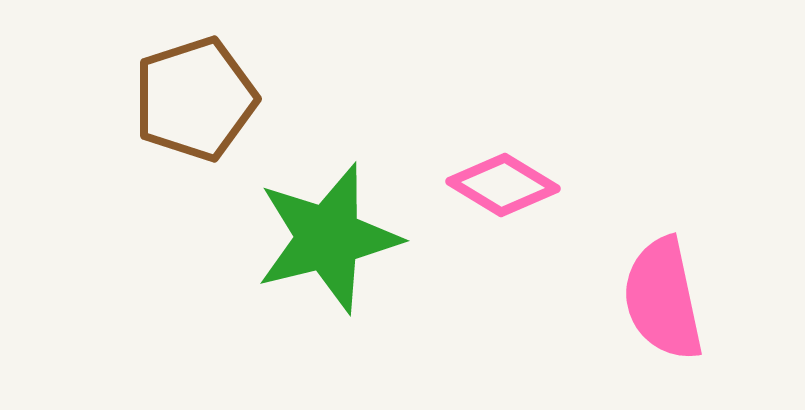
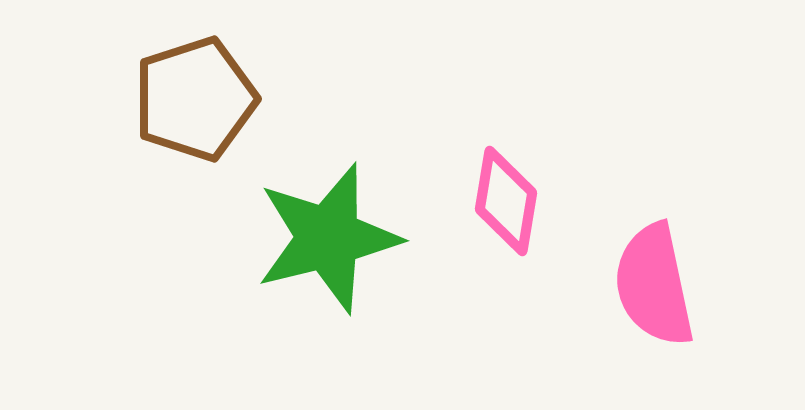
pink diamond: moved 3 px right, 16 px down; rotated 68 degrees clockwise
pink semicircle: moved 9 px left, 14 px up
